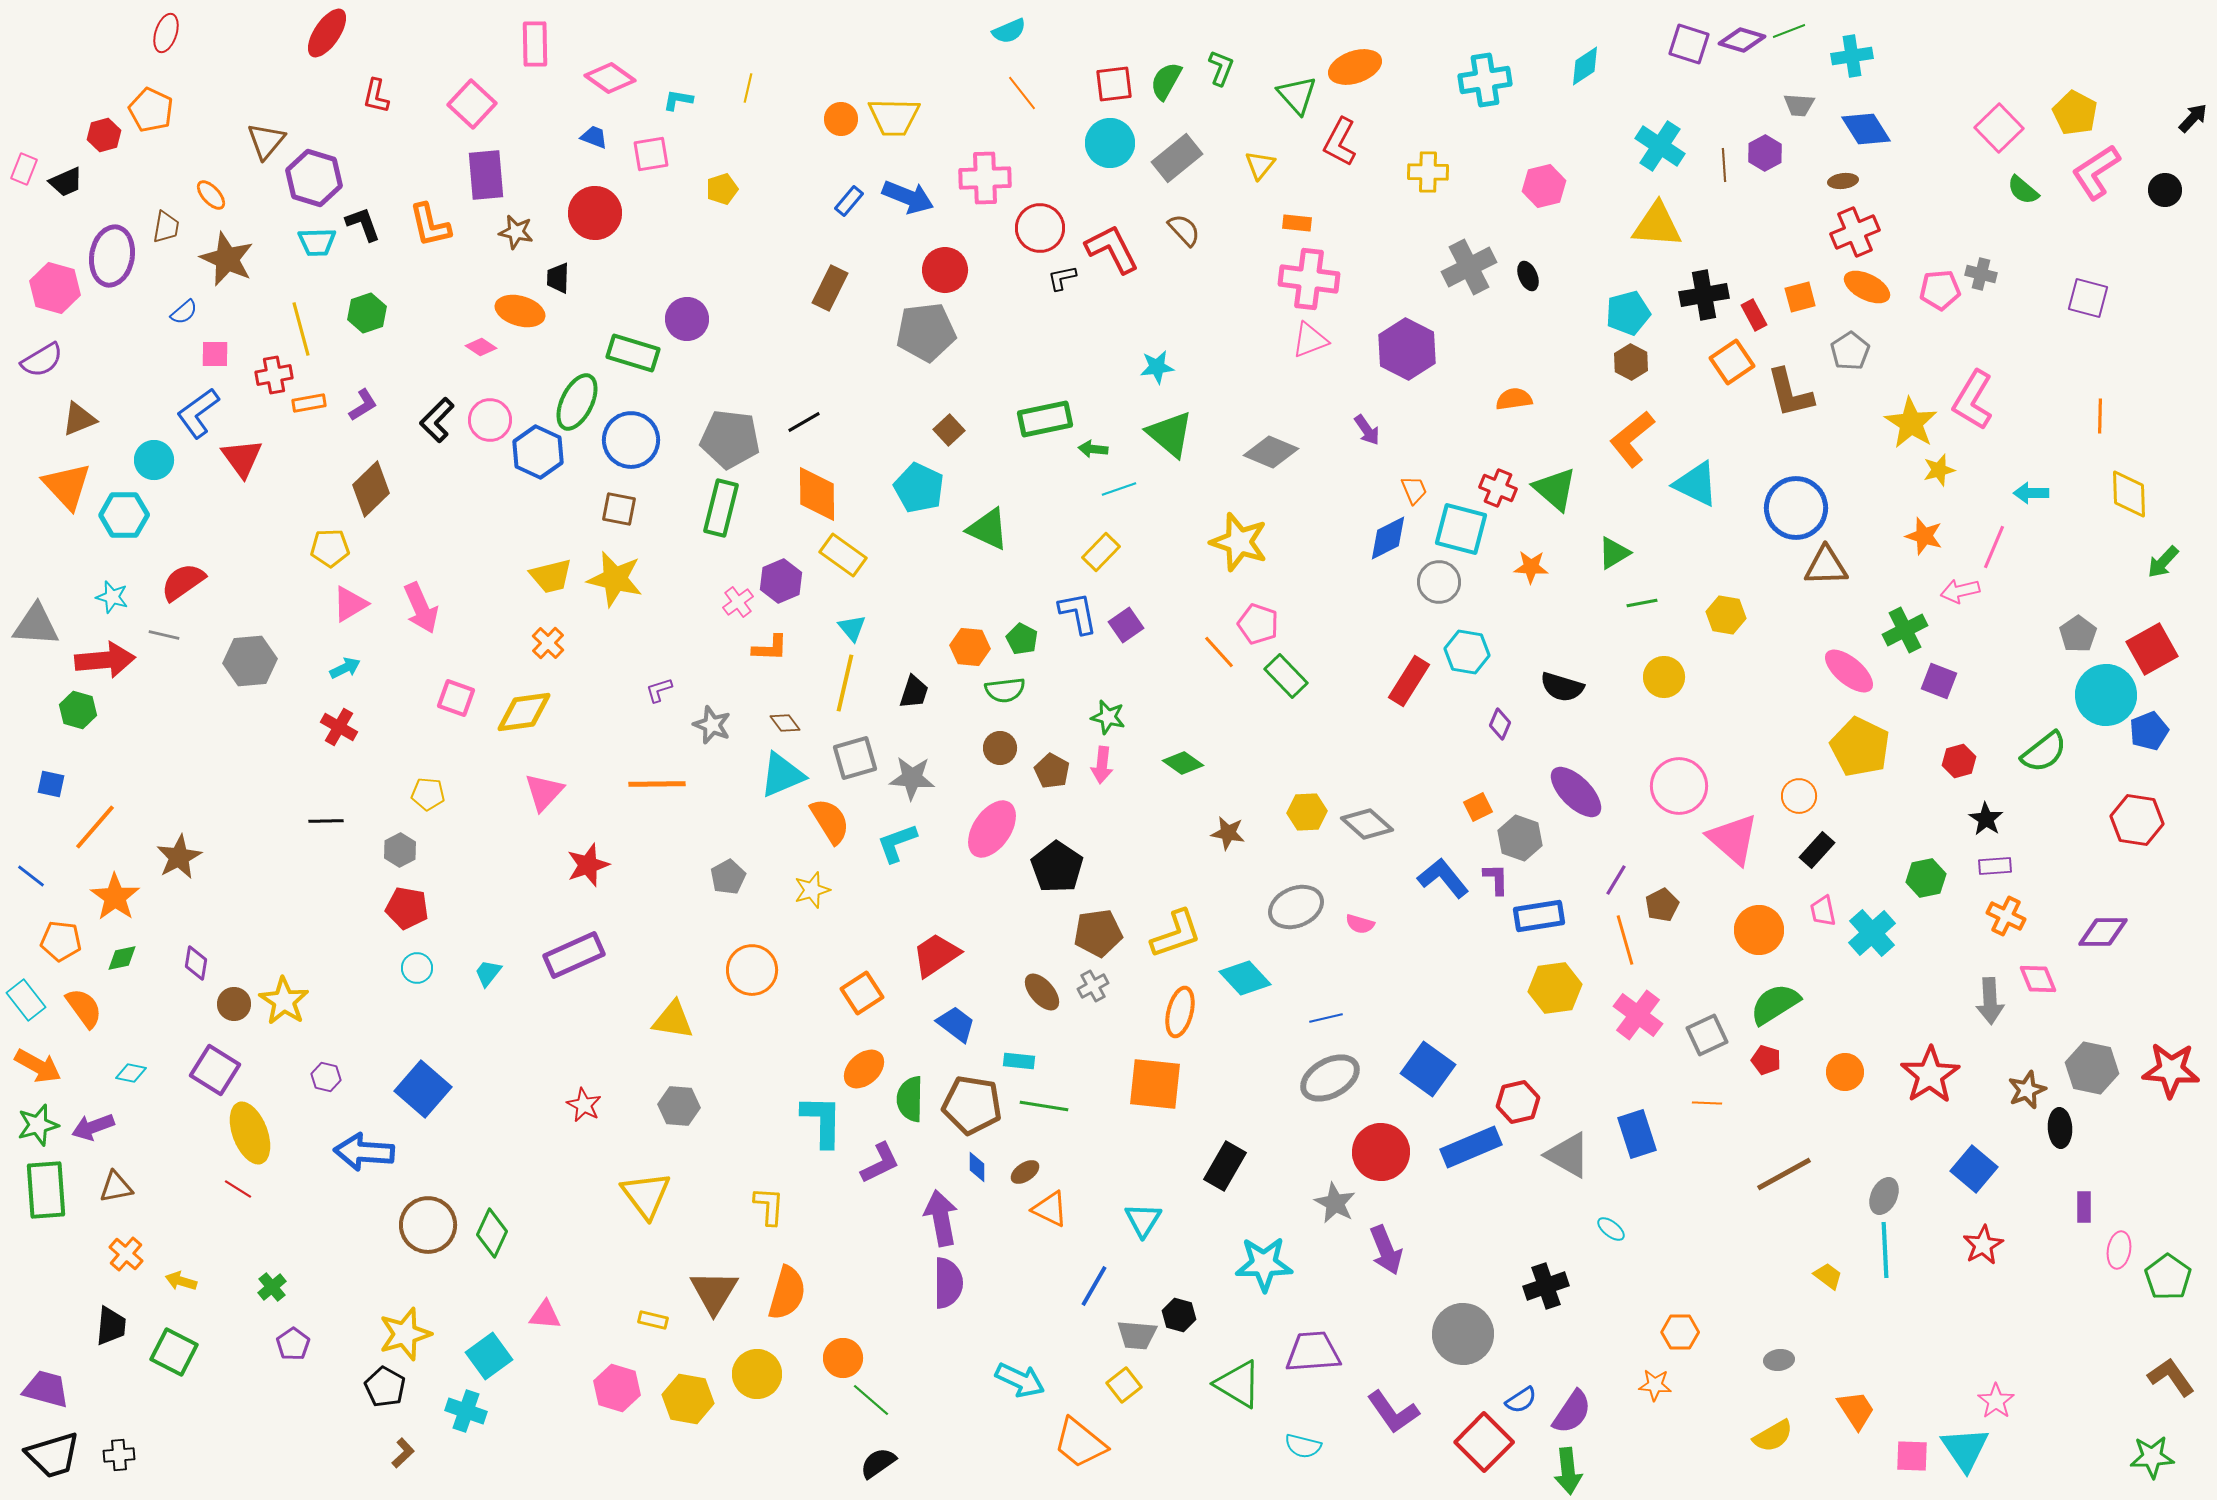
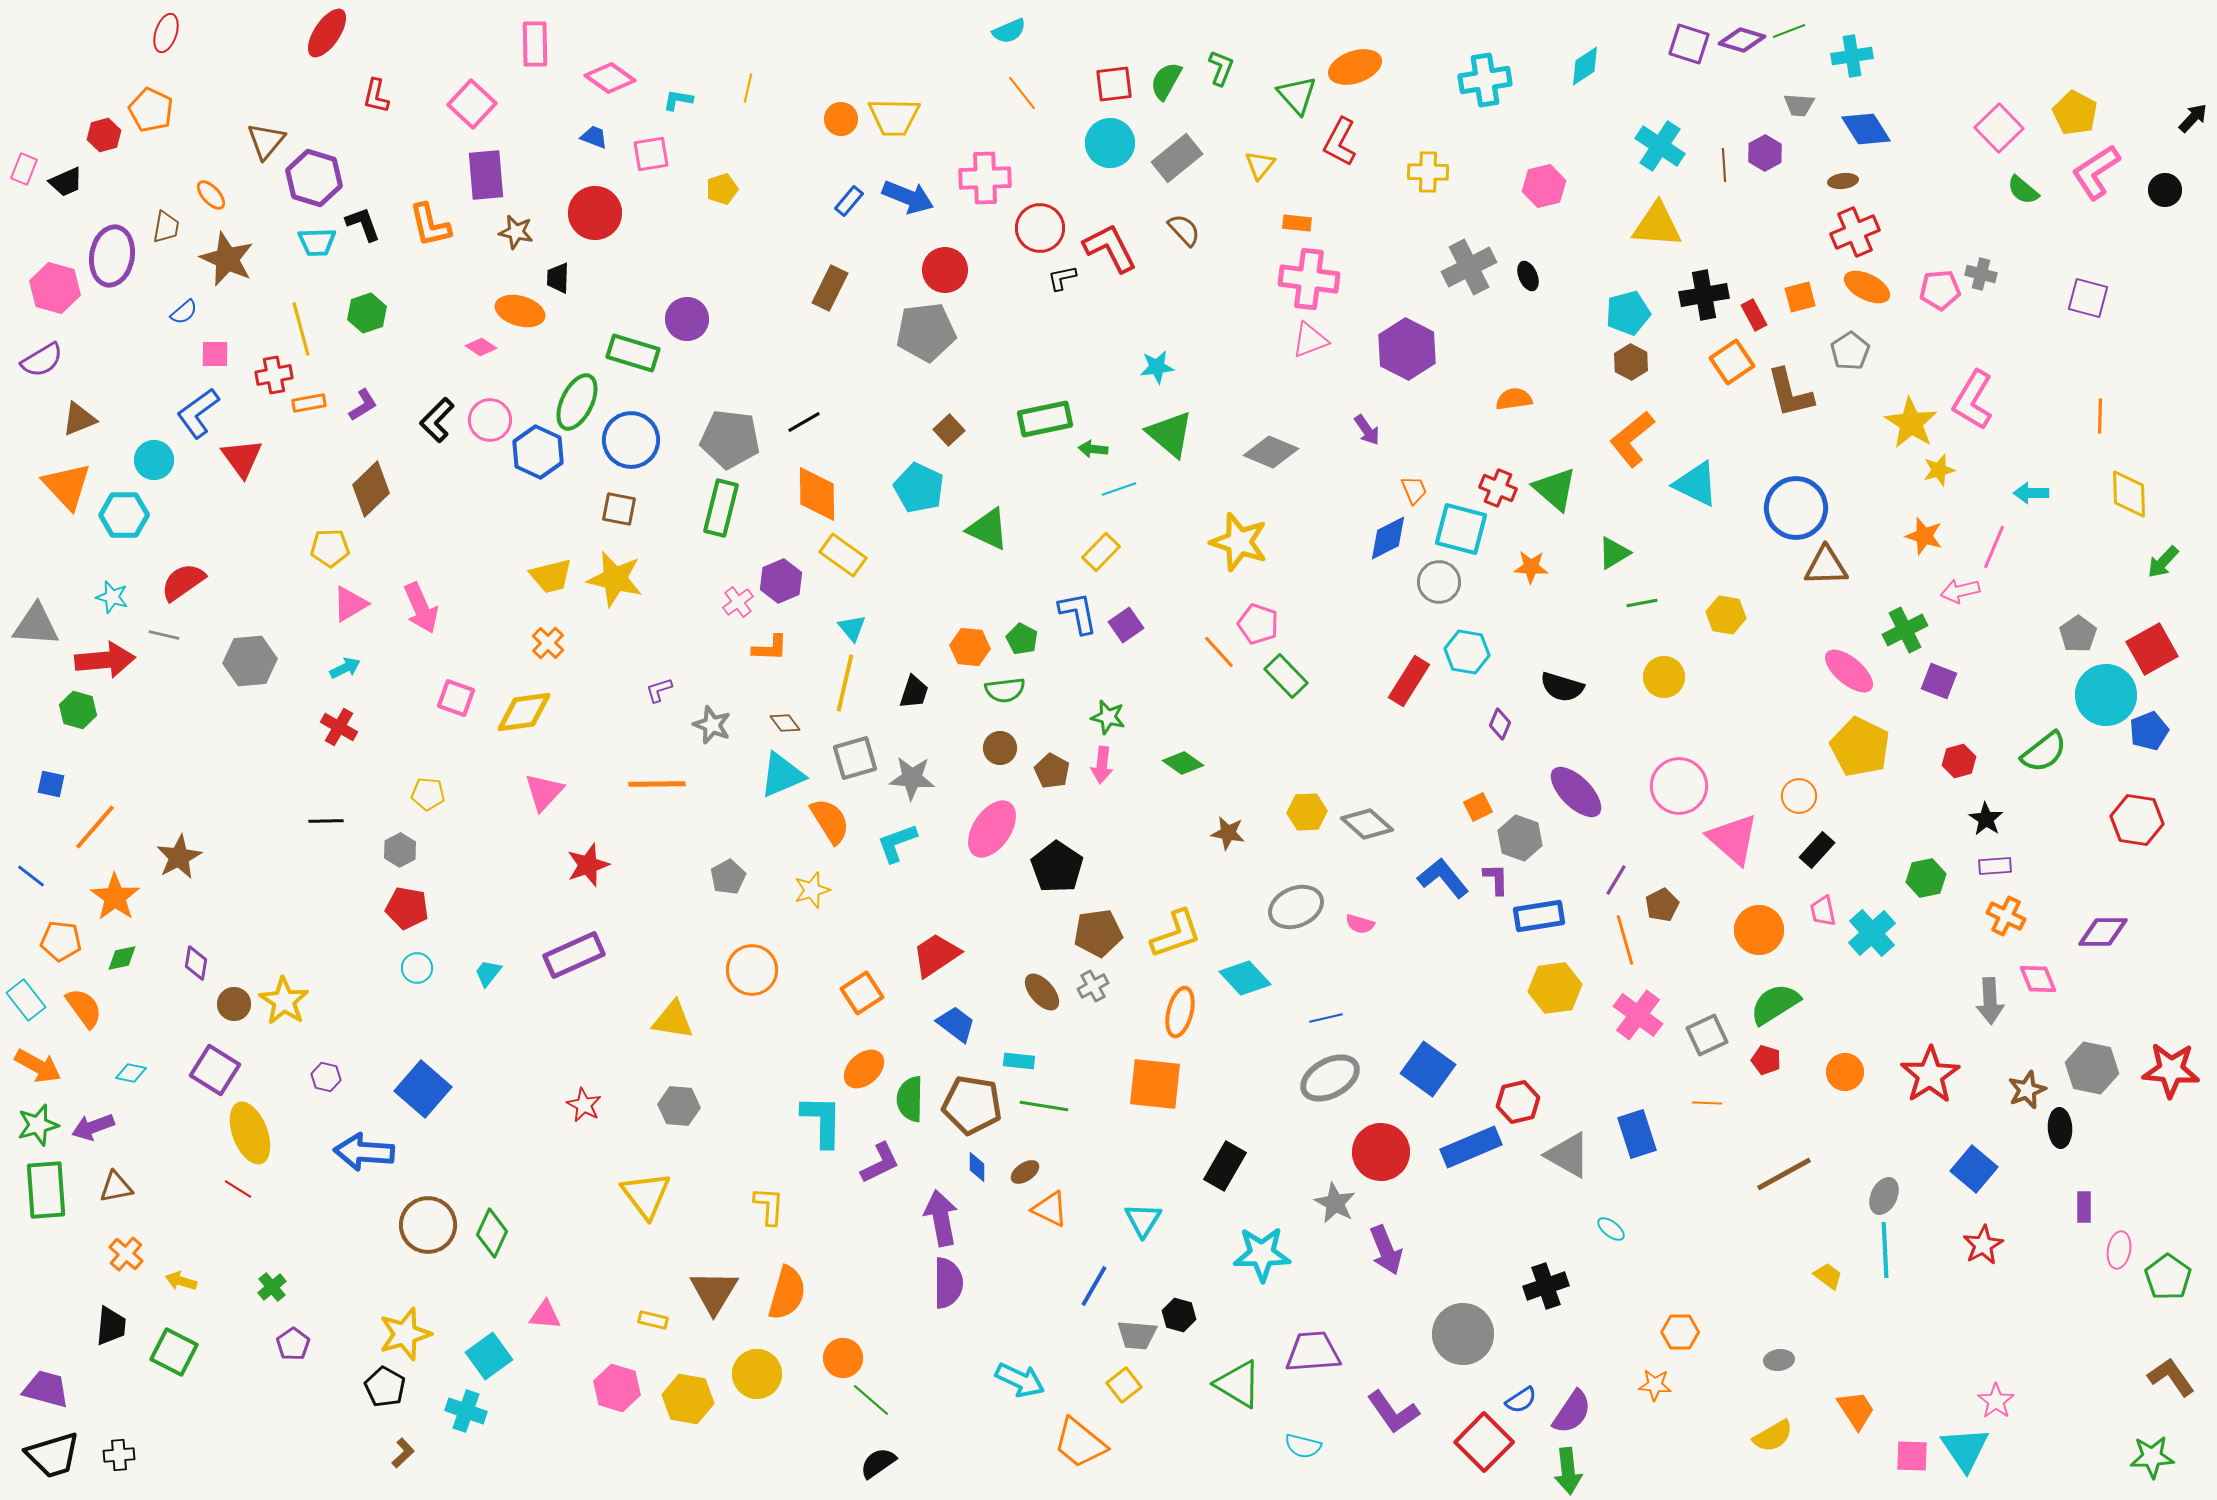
red L-shape at (1112, 249): moved 2 px left, 1 px up
cyan star at (1264, 1264): moved 2 px left, 10 px up
